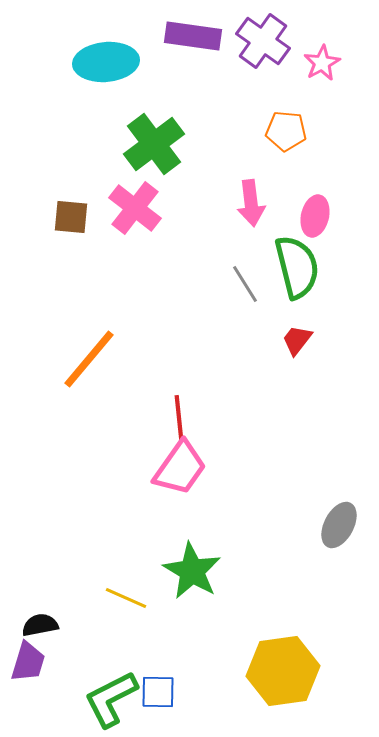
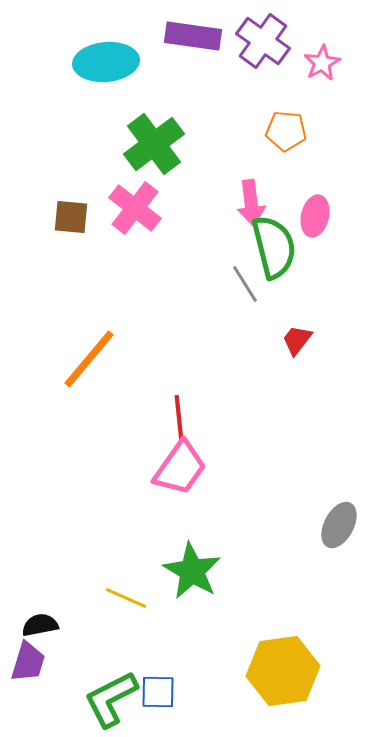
green semicircle: moved 23 px left, 20 px up
